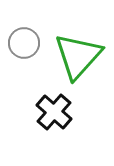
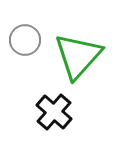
gray circle: moved 1 px right, 3 px up
